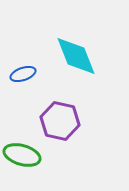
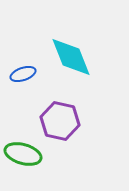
cyan diamond: moved 5 px left, 1 px down
green ellipse: moved 1 px right, 1 px up
